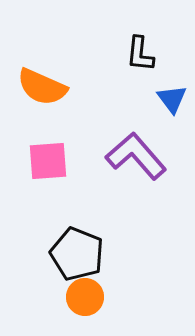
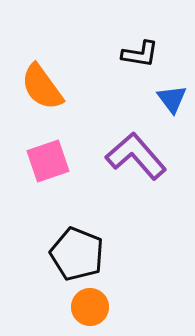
black L-shape: rotated 87 degrees counterclockwise
orange semicircle: rotated 30 degrees clockwise
pink square: rotated 15 degrees counterclockwise
orange circle: moved 5 px right, 10 px down
